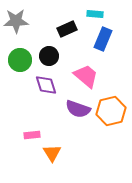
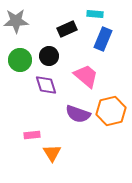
purple semicircle: moved 5 px down
